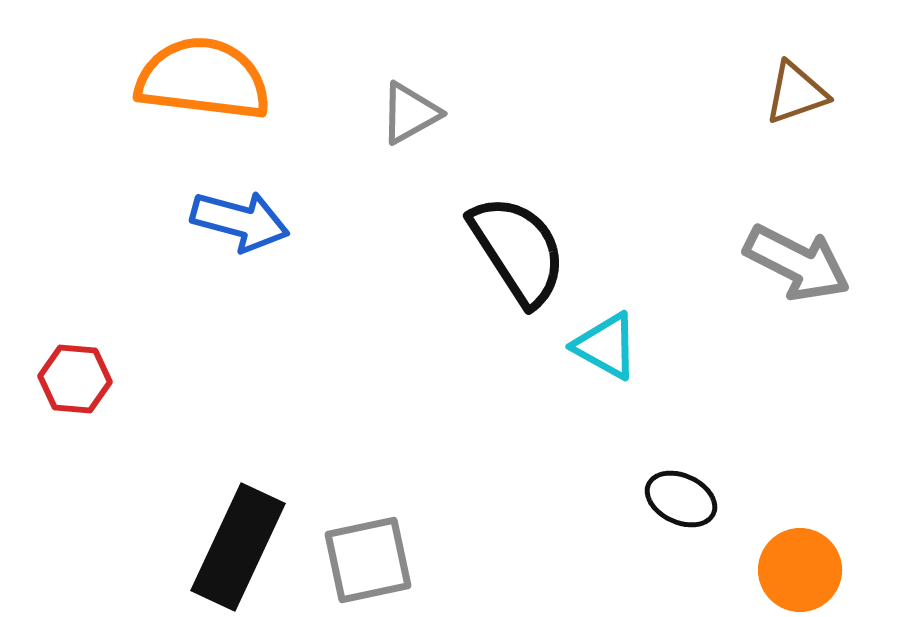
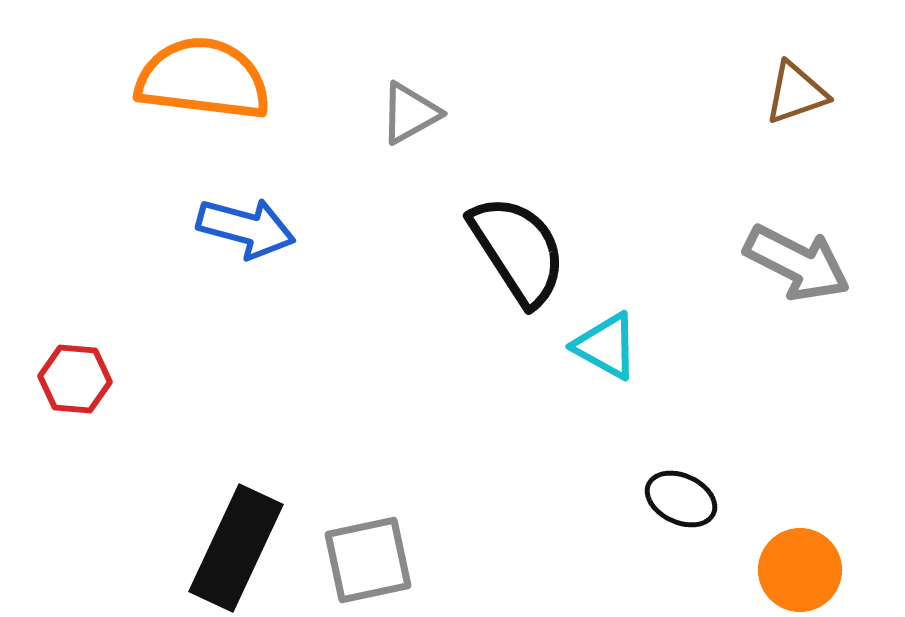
blue arrow: moved 6 px right, 7 px down
black rectangle: moved 2 px left, 1 px down
